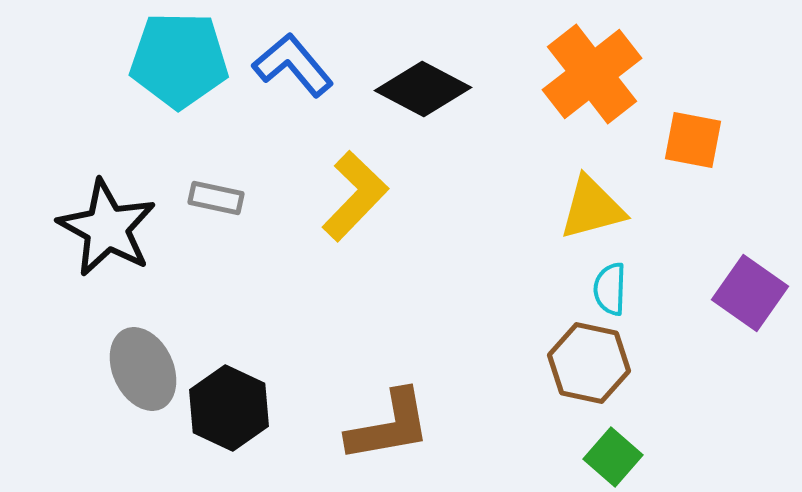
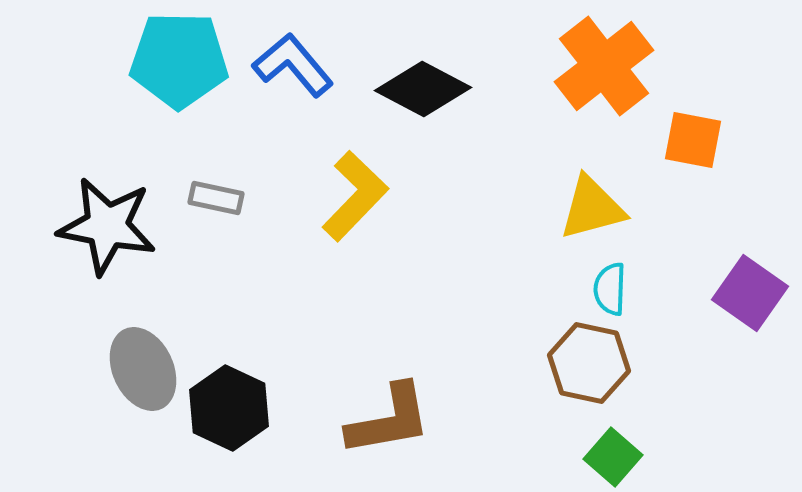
orange cross: moved 12 px right, 8 px up
black star: moved 2 px up; rotated 18 degrees counterclockwise
brown L-shape: moved 6 px up
